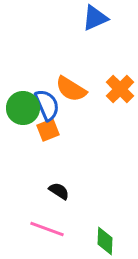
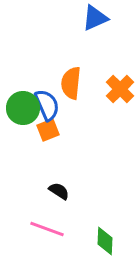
orange semicircle: moved 6 px up; rotated 64 degrees clockwise
